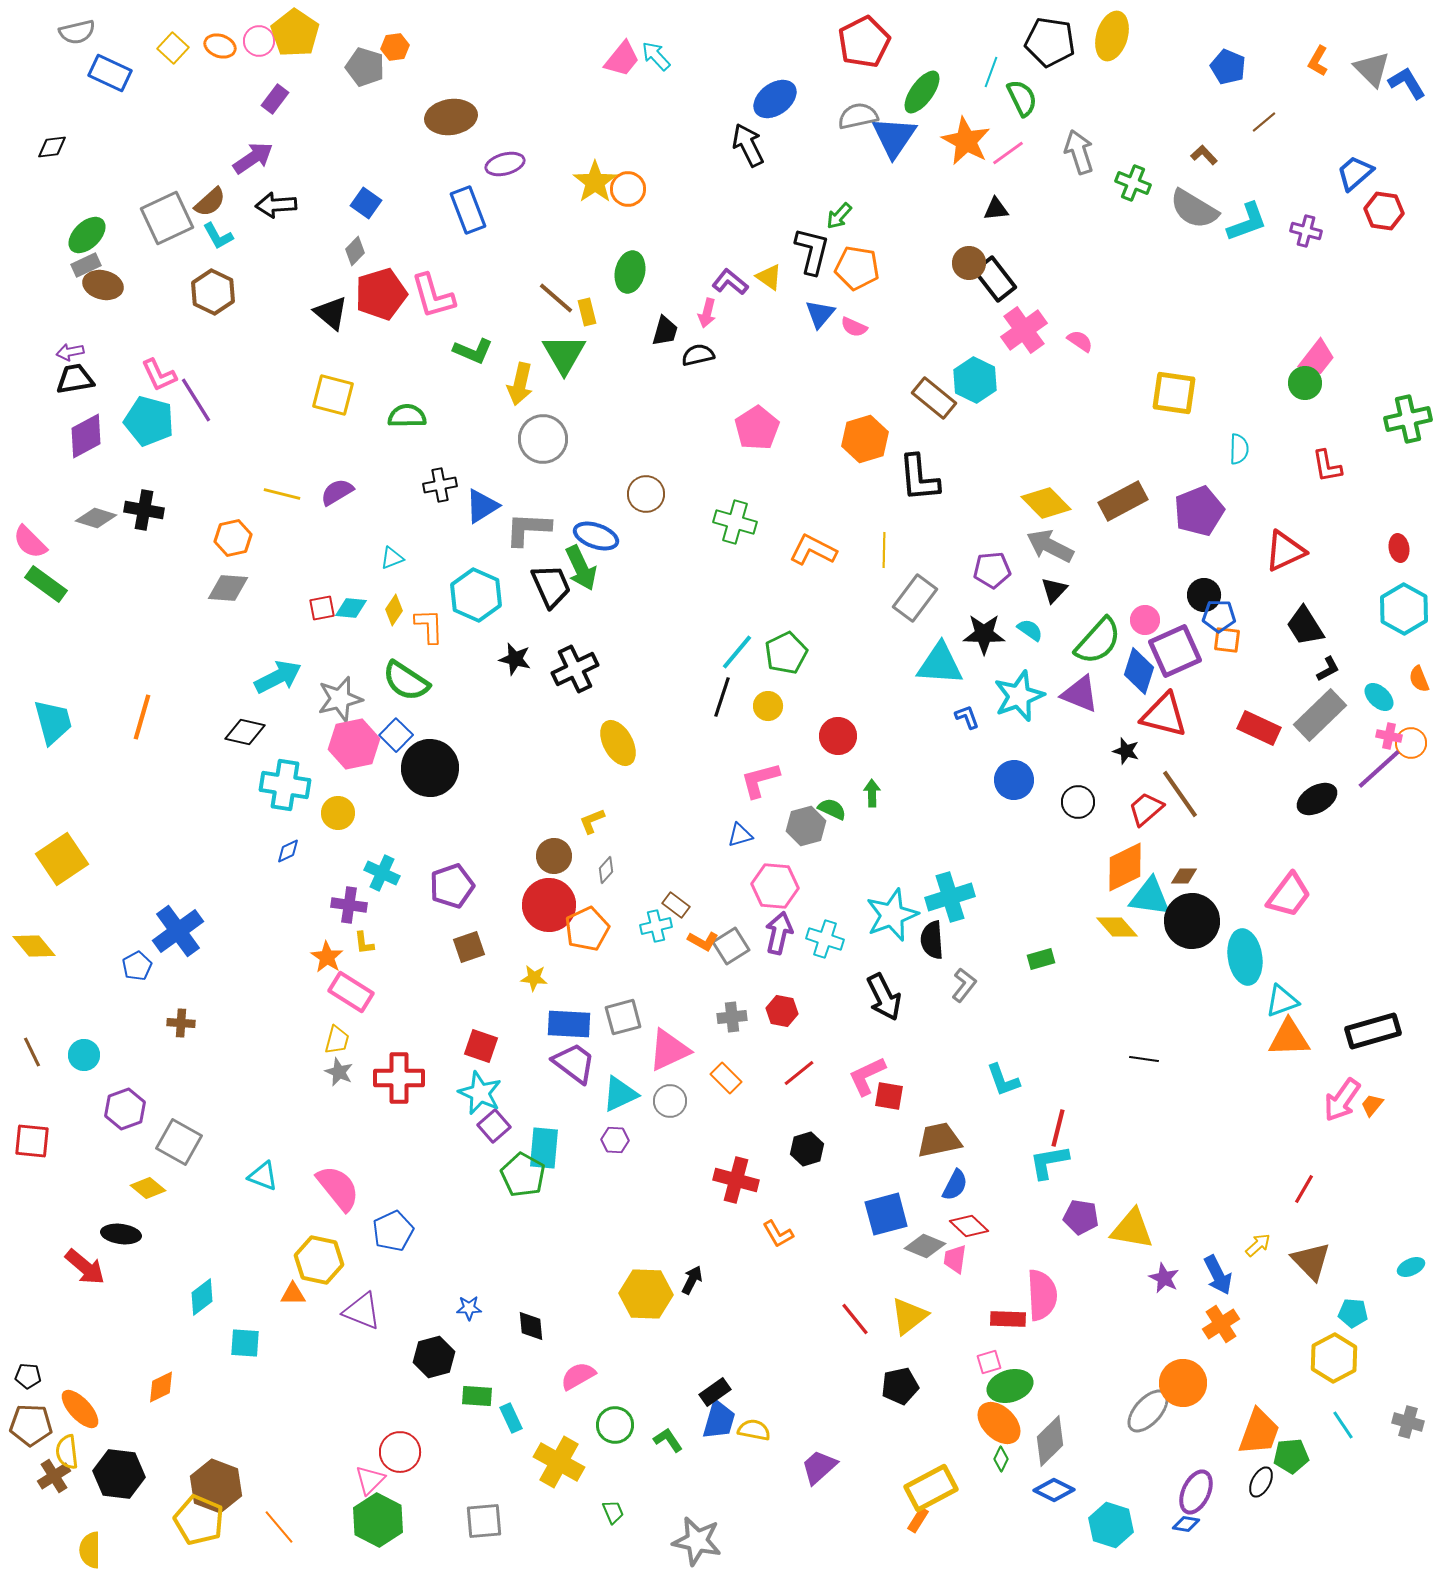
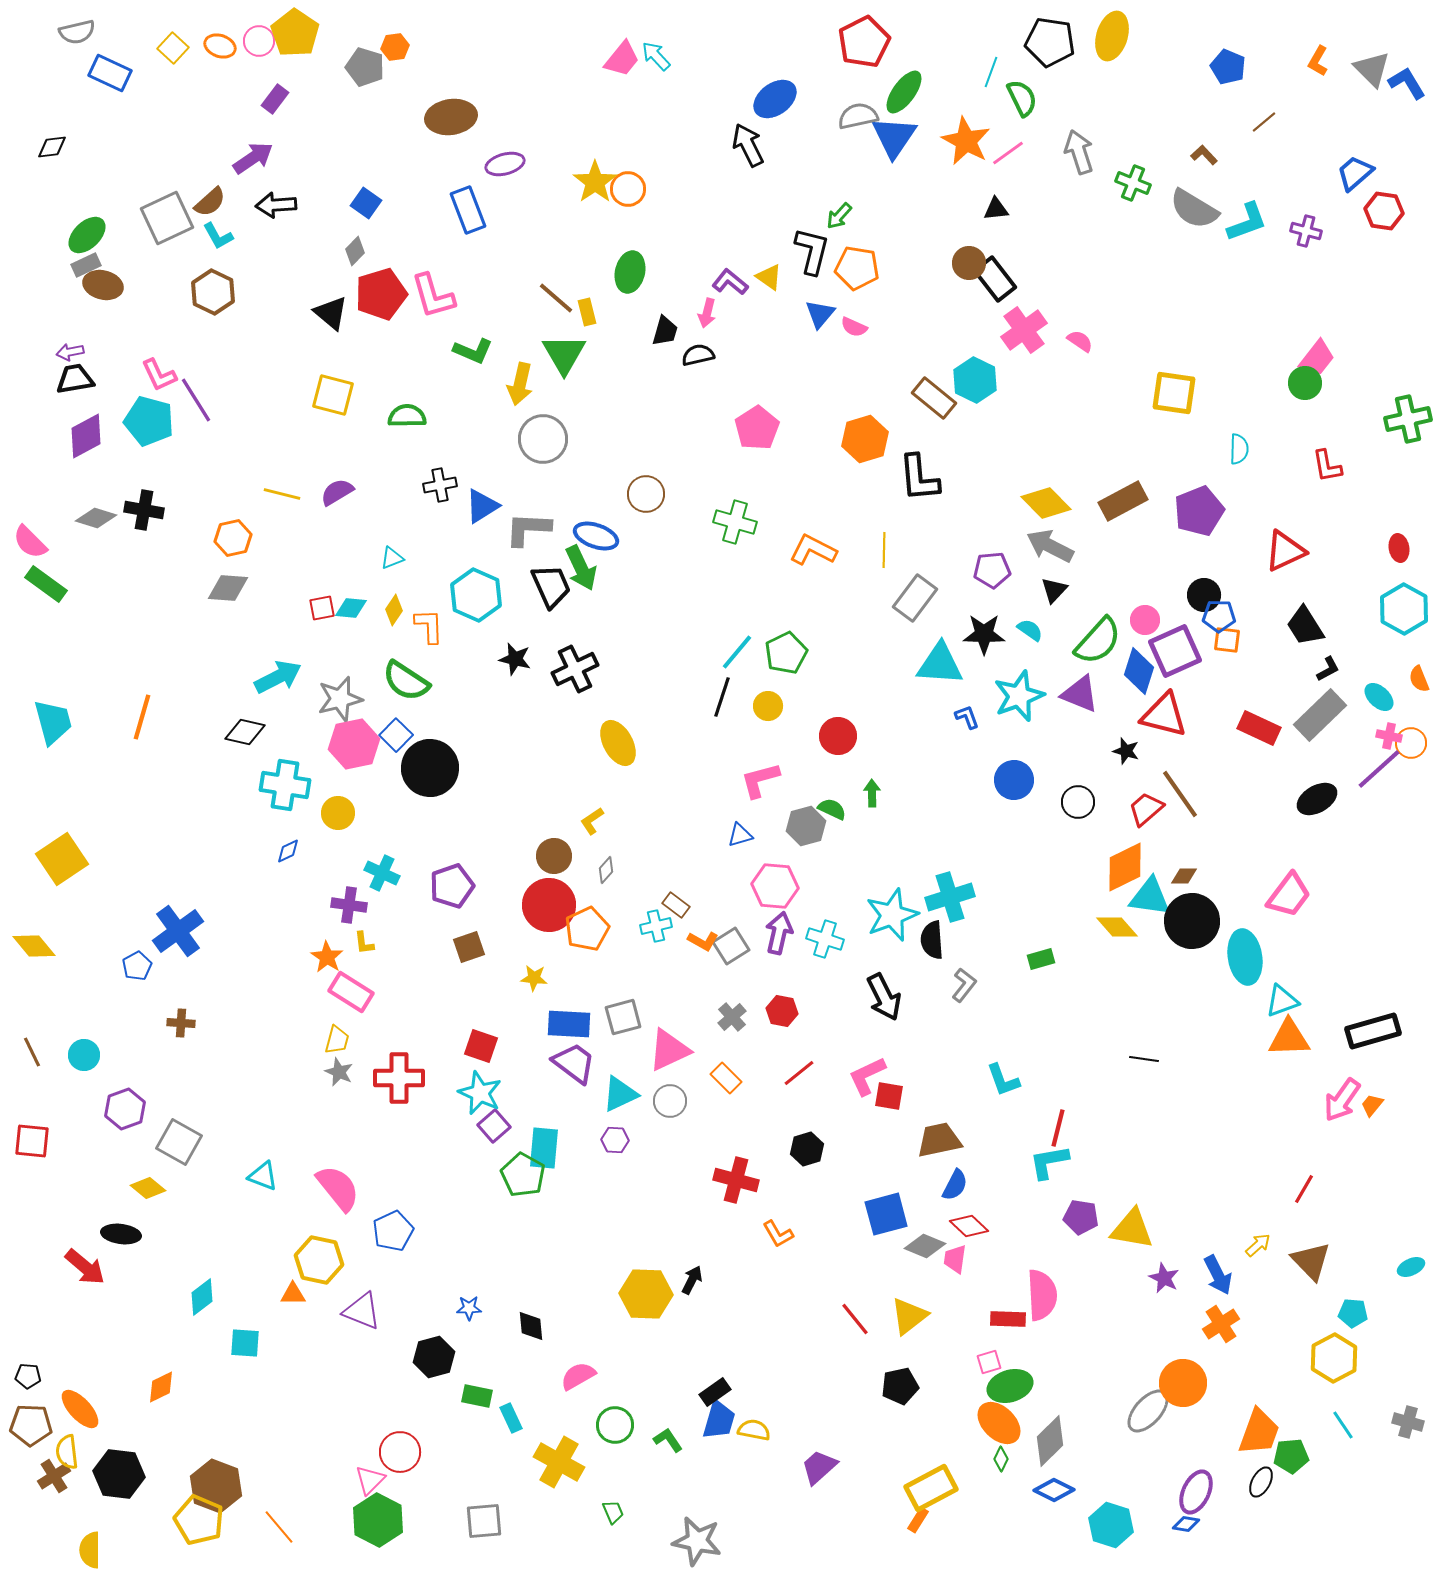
green ellipse at (922, 92): moved 18 px left
yellow L-shape at (592, 821): rotated 12 degrees counterclockwise
gray cross at (732, 1017): rotated 36 degrees counterclockwise
green rectangle at (477, 1396): rotated 8 degrees clockwise
